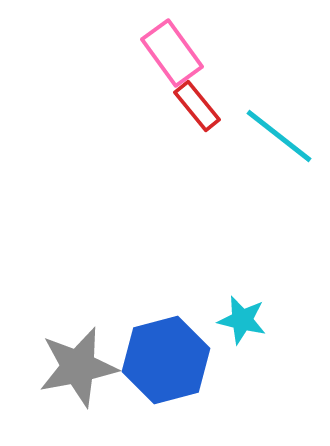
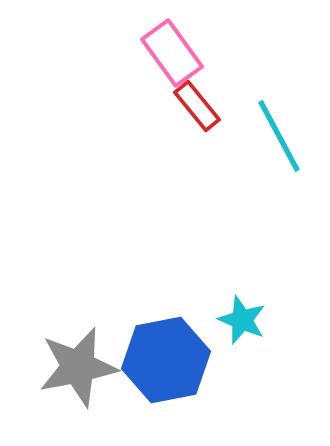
cyan line: rotated 24 degrees clockwise
cyan star: rotated 9 degrees clockwise
blue hexagon: rotated 4 degrees clockwise
